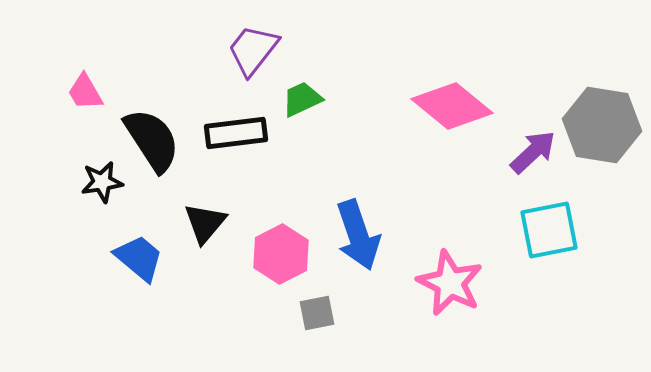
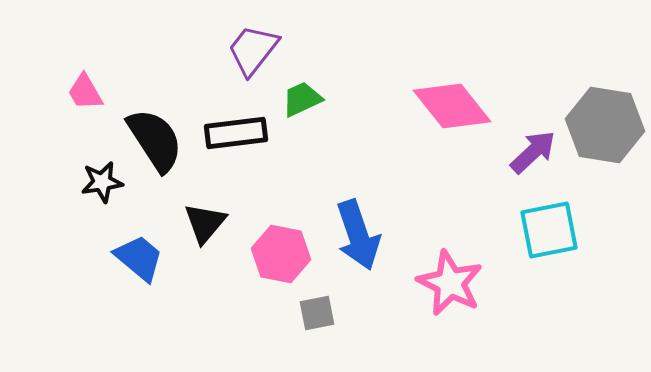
pink diamond: rotated 12 degrees clockwise
gray hexagon: moved 3 px right
black semicircle: moved 3 px right
pink hexagon: rotated 22 degrees counterclockwise
